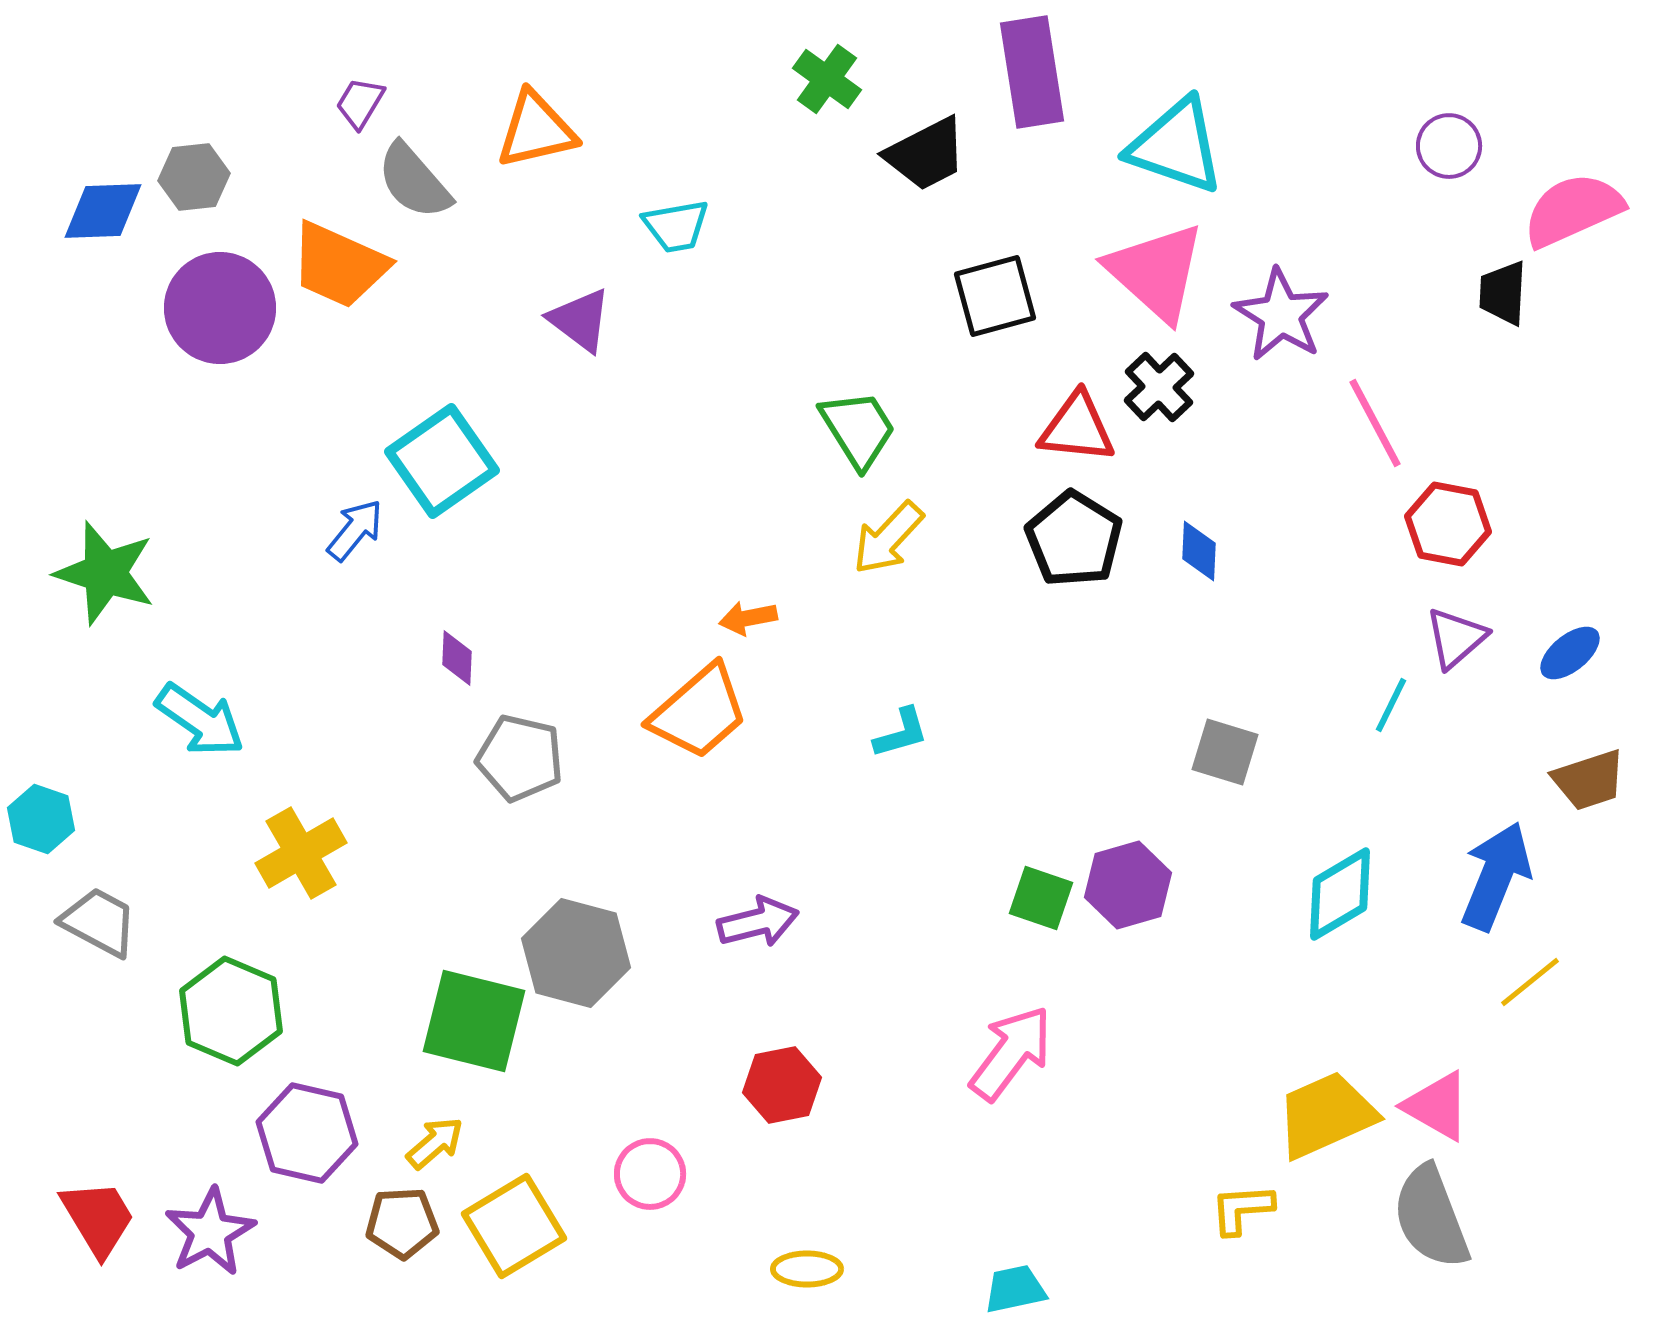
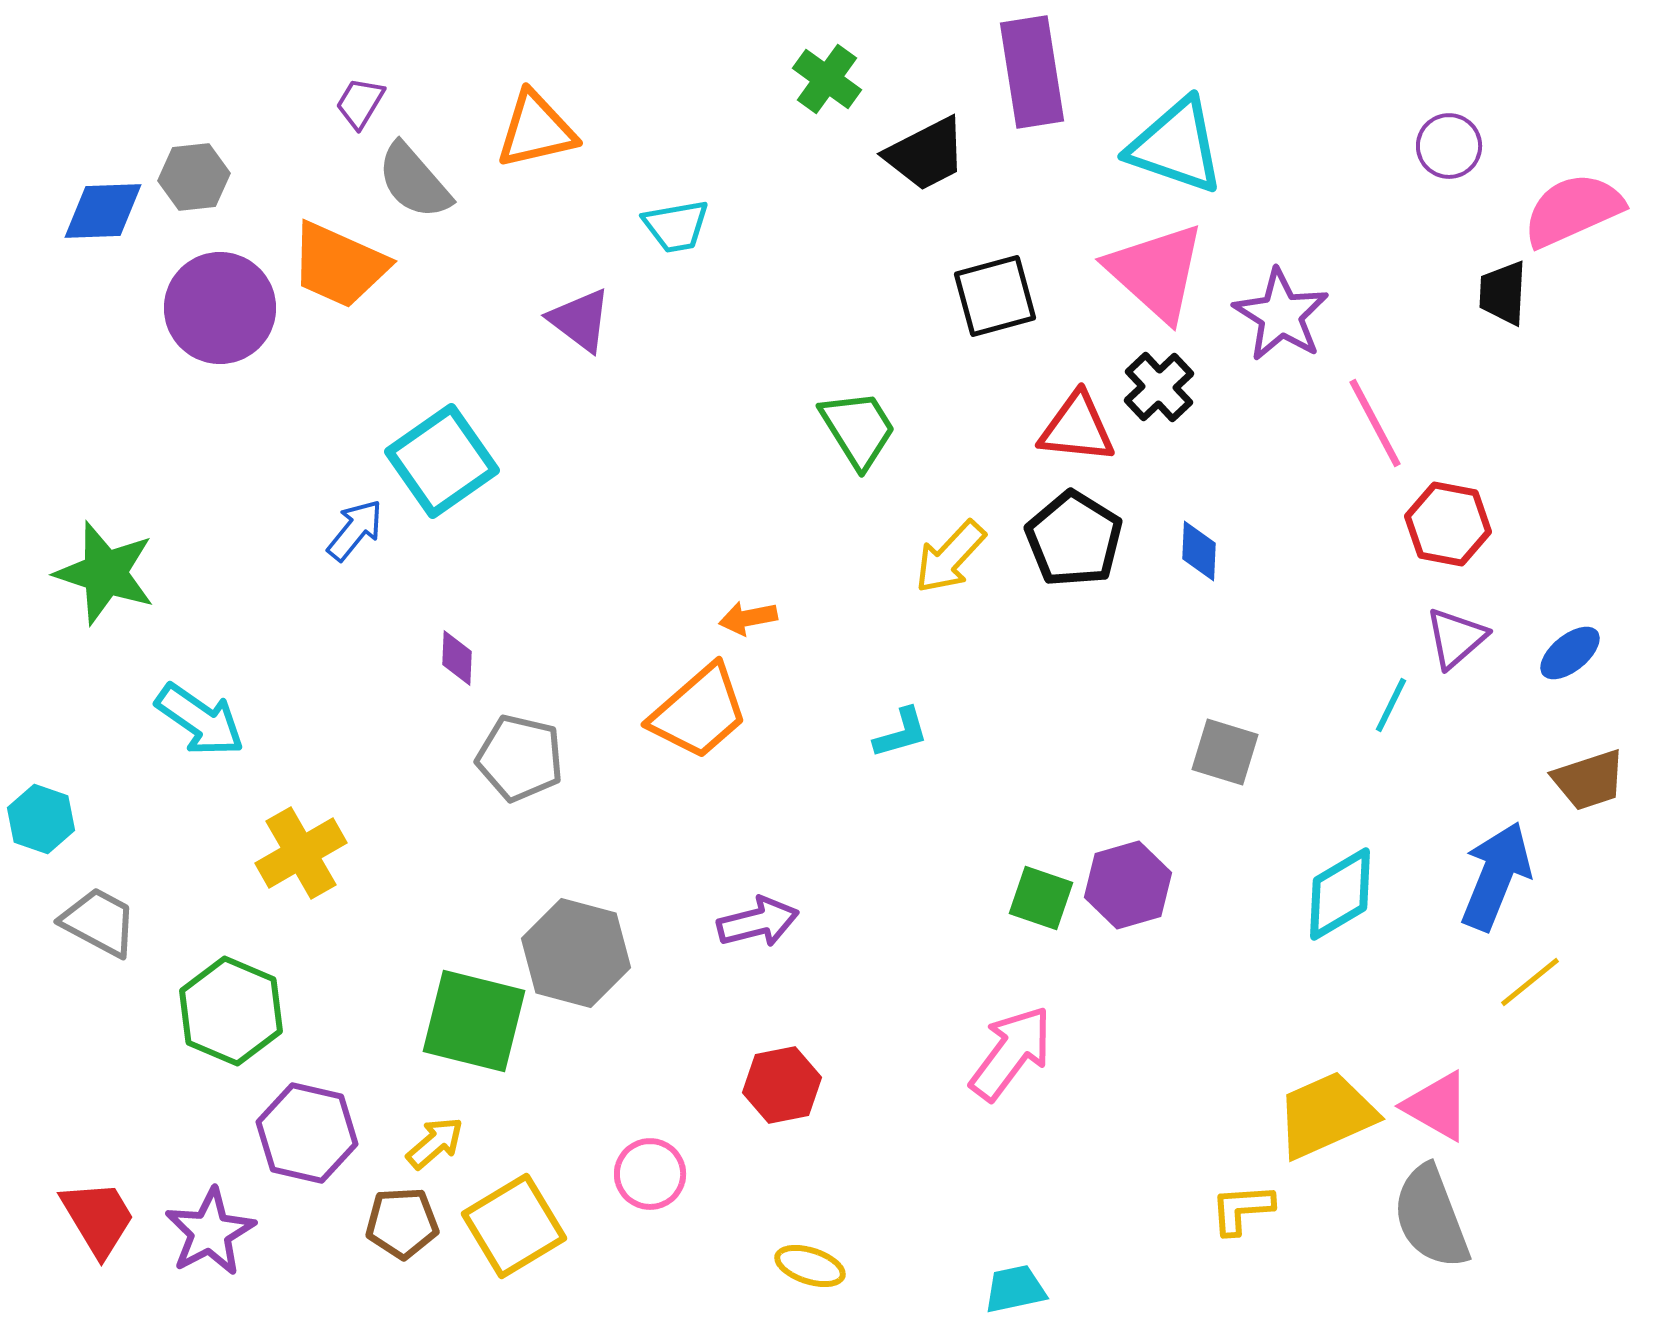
yellow arrow at (888, 538): moved 62 px right, 19 px down
yellow ellipse at (807, 1269): moved 3 px right, 3 px up; rotated 18 degrees clockwise
